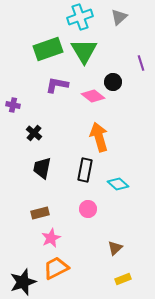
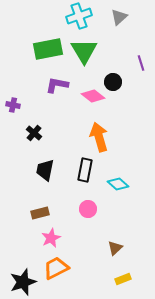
cyan cross: moved 1 px left, 1 px up
green rectangle: rotated 8 degrees clockwise
black trapezoid: moved 3 px right, 2 px down
